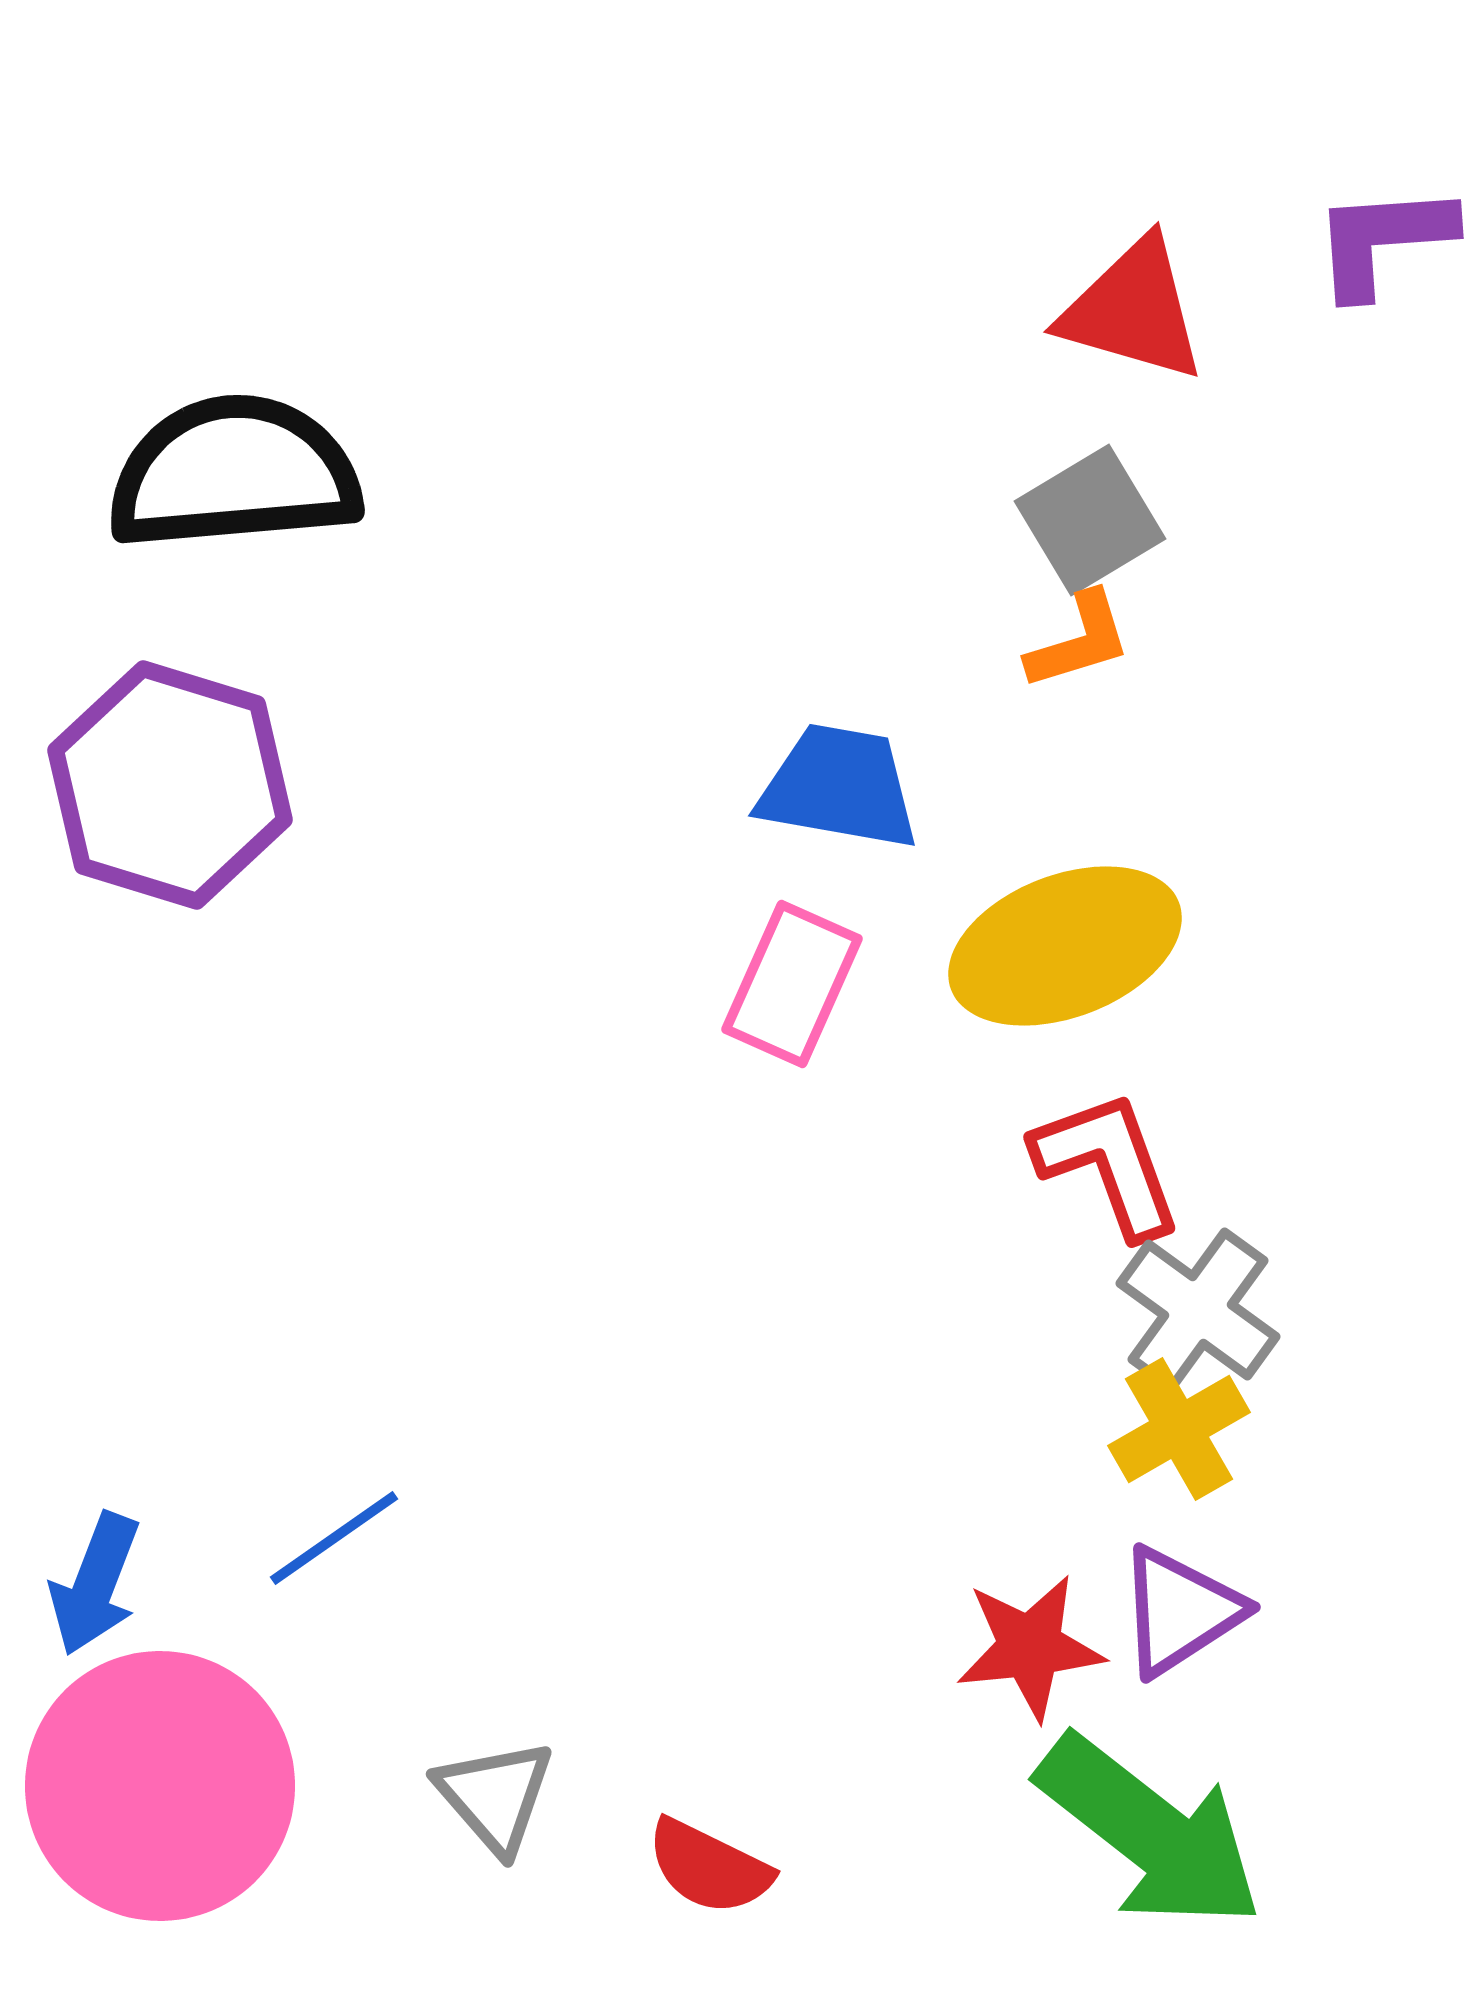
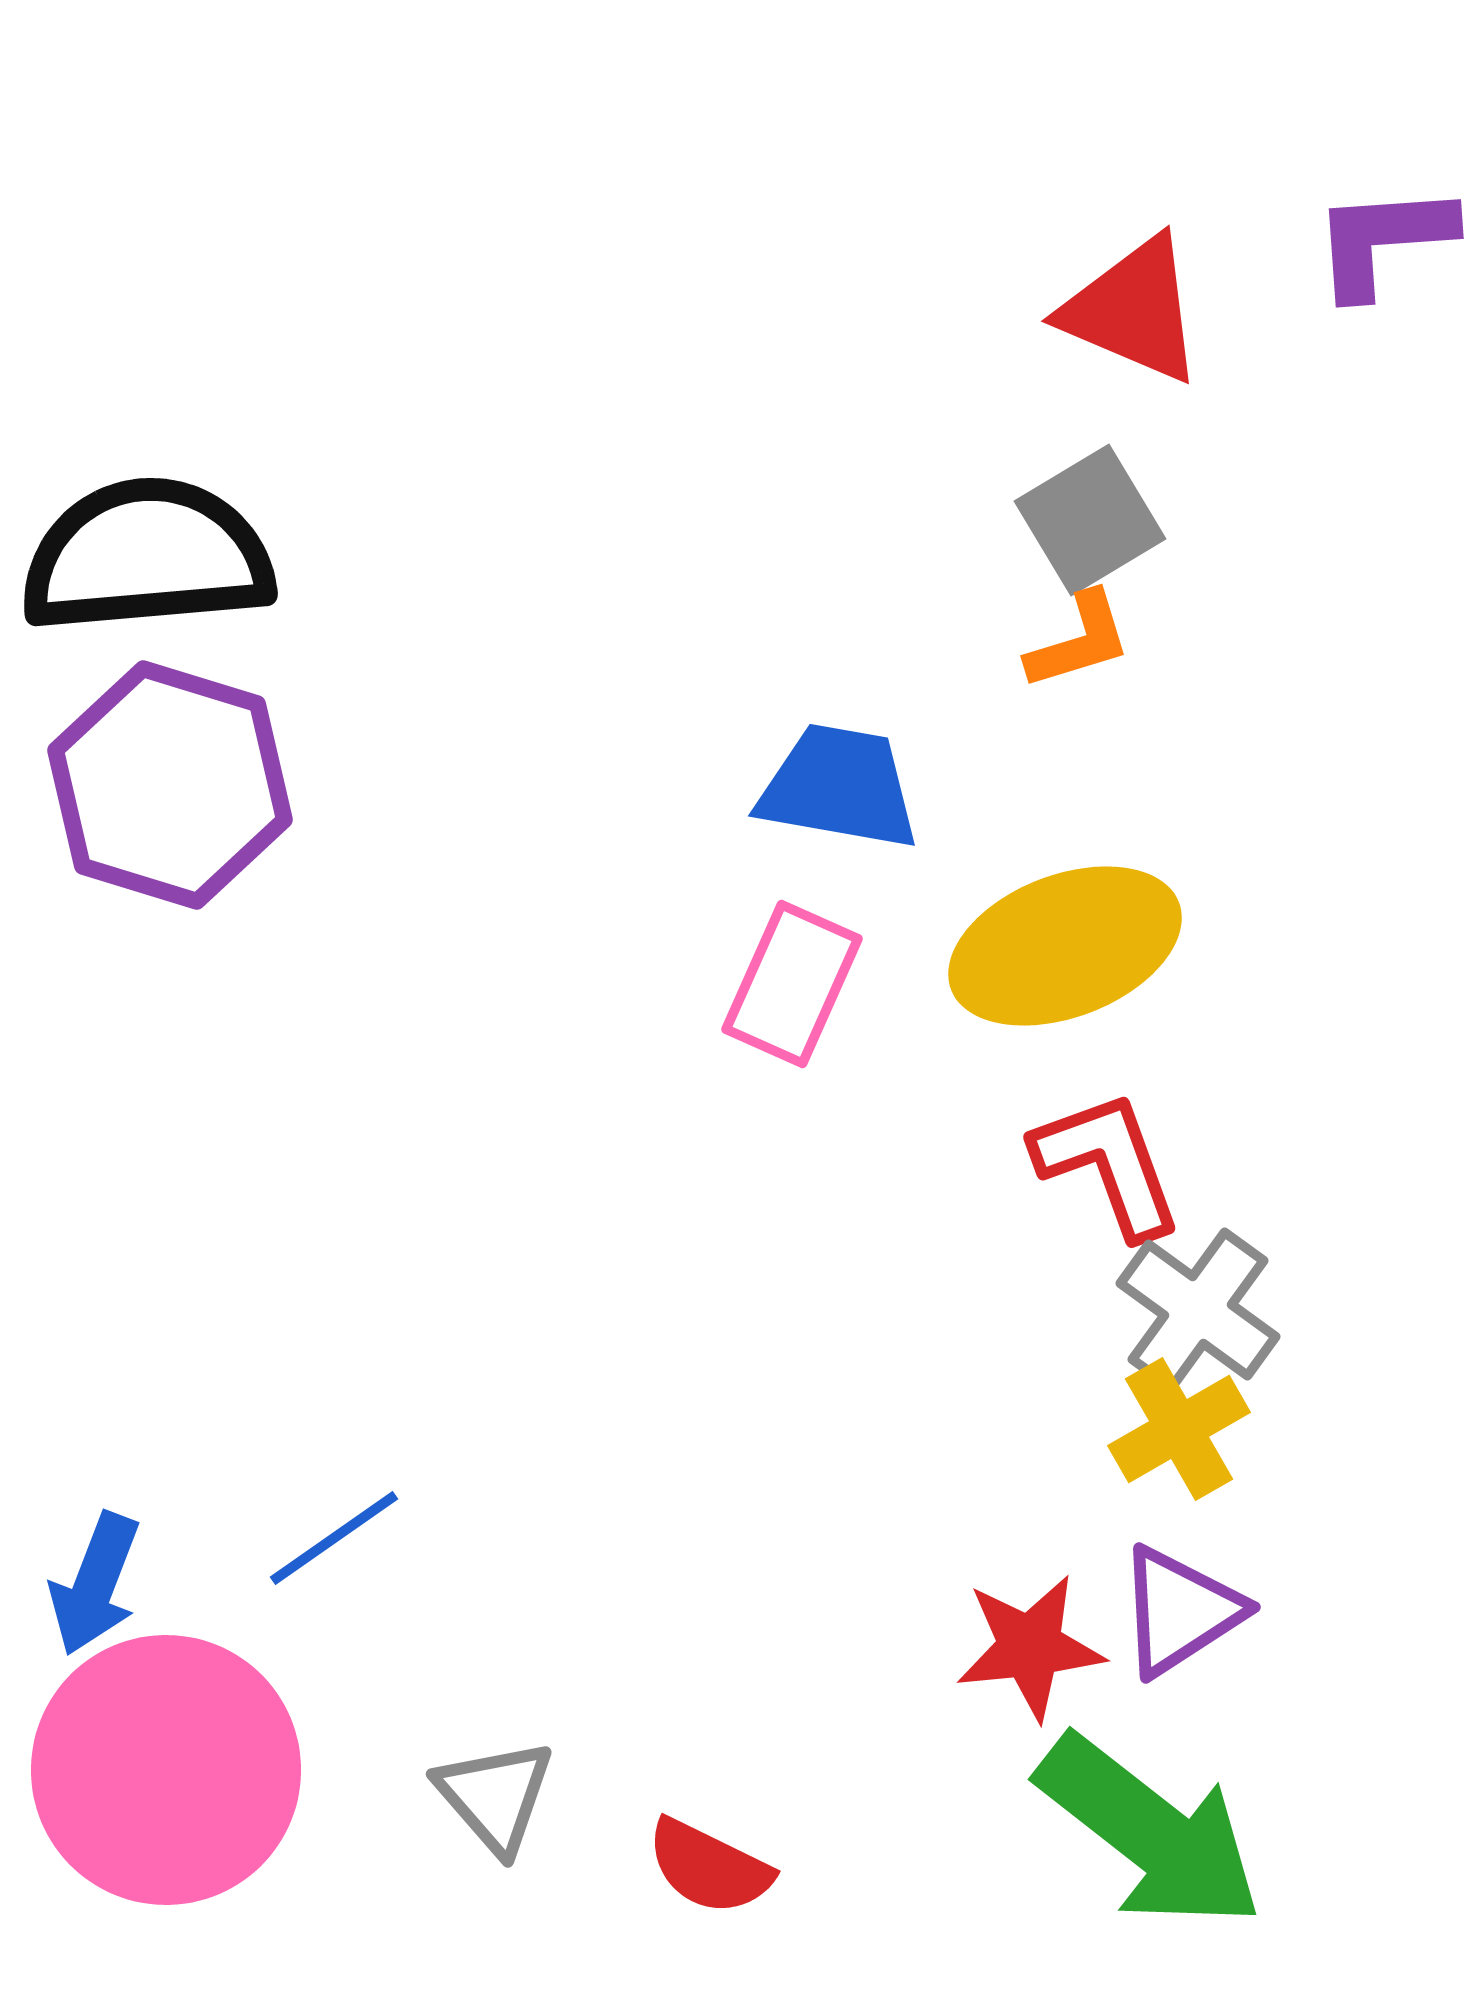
red triangle: rotated 7 degrees clockwise
black semicircle: moved 87 px left, 83 px down
pink circle: moved 6 px right, 16 px up
